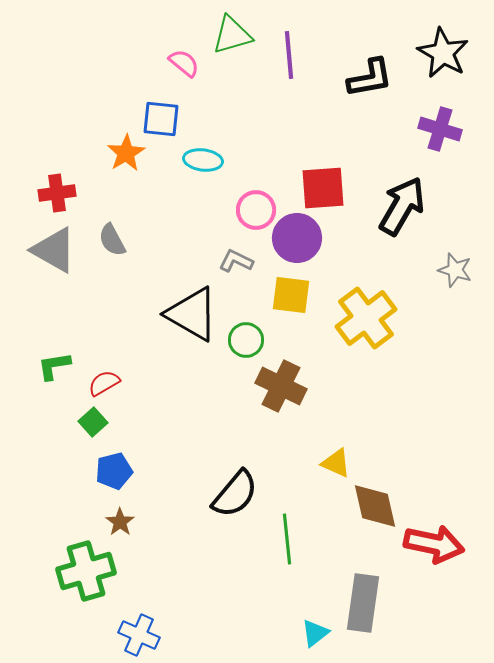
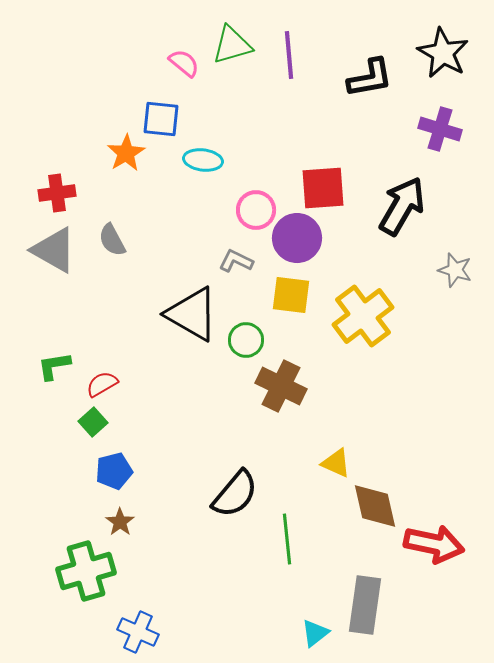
green triangle: moved 10 px down
yellow cross: moved 3 px left, 2 px up
red semicircle: moved 2 px left, 1 px down
gray rectangle: moved 2 px right, 2 px down
blue cross: moved 1 px left, 3 px up
